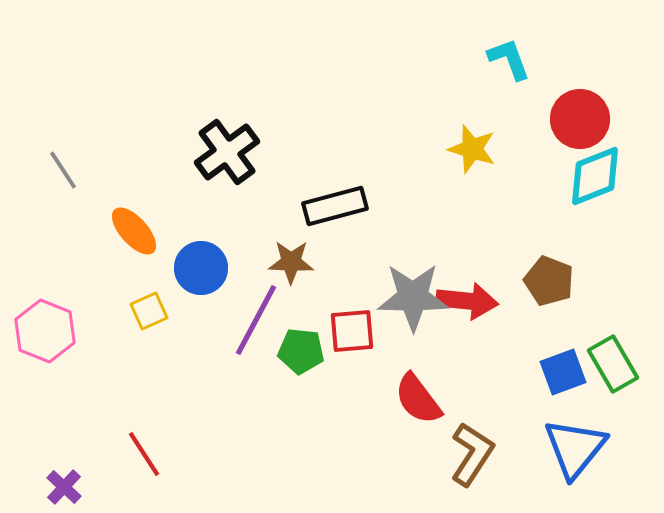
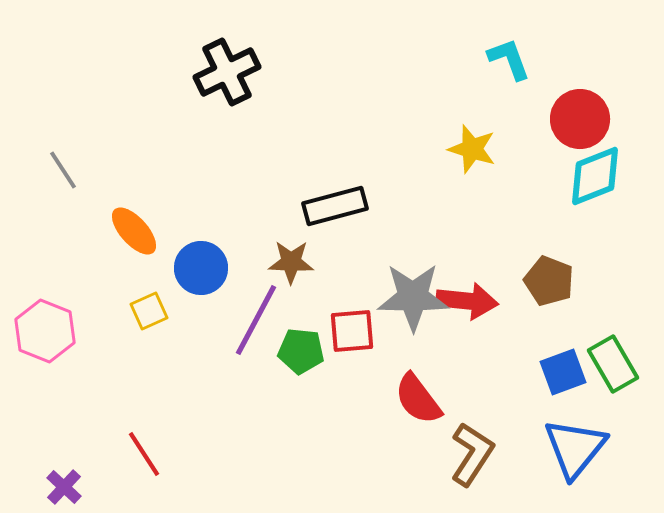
black cross: moved 80 px up; rotated 10 degrees clockwise
